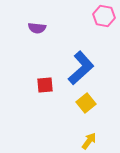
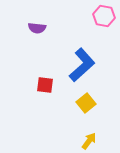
blue L-shape: moved 1 px right, 3 px up
red square: rotated 12 degrees clockwise
